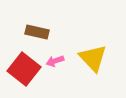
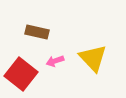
red square: moved 3 px left, 5 px down
